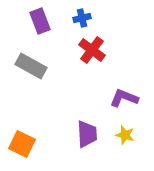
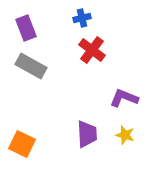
purple rectangle: moved 14 px left, 7 px down
